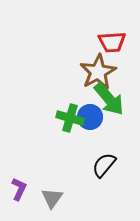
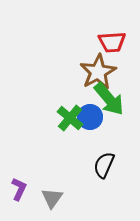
green cross: rotated 24 degrees clockwise
black semicircle: rotated 16 degrees counterclockwise
